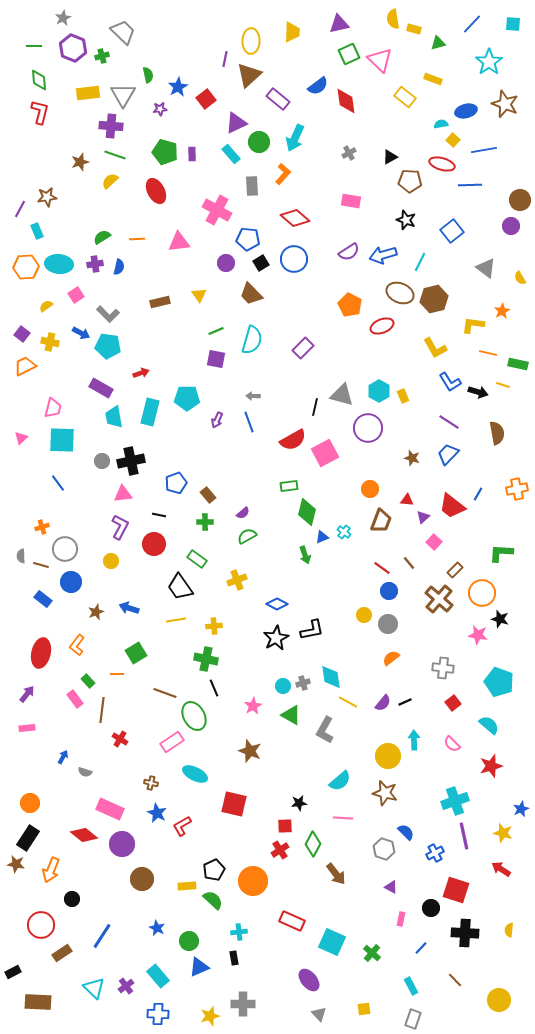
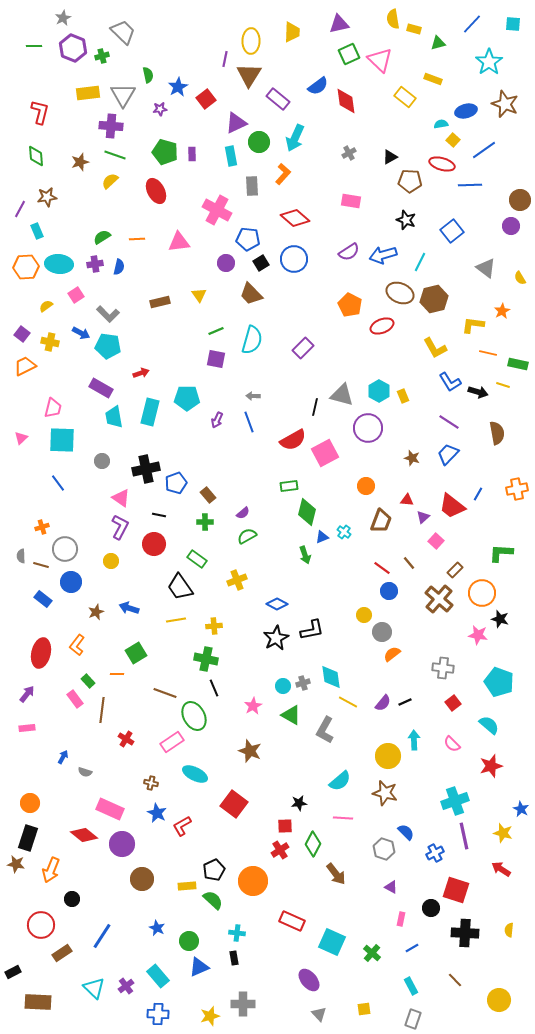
brown triangle at (249, 75): rotated 16 degrees counterclockwise
green diamond at (39, 80): moved 3 px left, 76 px down
blue line at (484, 150): rotated 25 degrees counterclockwise
cyan rectangle at (231, 154): moved 2 px down; rotated 30 degrees clockwise
black cross at (131, 461): moved 15 px right, 8 px down
orange circle at (370, 489): moved 4 px left, 3 px up
pink triangle at (123, 494): moved 2 px left, 4 px down; rotated 42 degrees clockwise
pink square at (434, 542): moved 2 px right, 1 px up
gray circle at (388, 624): moved 6 px left, 8 px down
orange semicircle at (391, 658): moved 1 px right, 4 px up
red cross at (120, 739): moved 6 px right
red square at (234, 804): rotated 24 degrees clockwise
blue star at (521, 809): rotated 21 degrees counterclockwise
black rectangle at (28, 838): rotated 15 degrees counterclockwise
cyan cross at (239, 932): moved 2 px left, 1 px down; rotated 14 degrees clockwise
blue line at (421, 948): moved 9 px left; rotated 16 degrees clockwise
